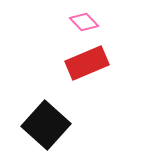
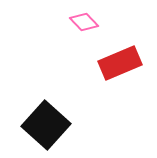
red rectangle: moved 33 px right
